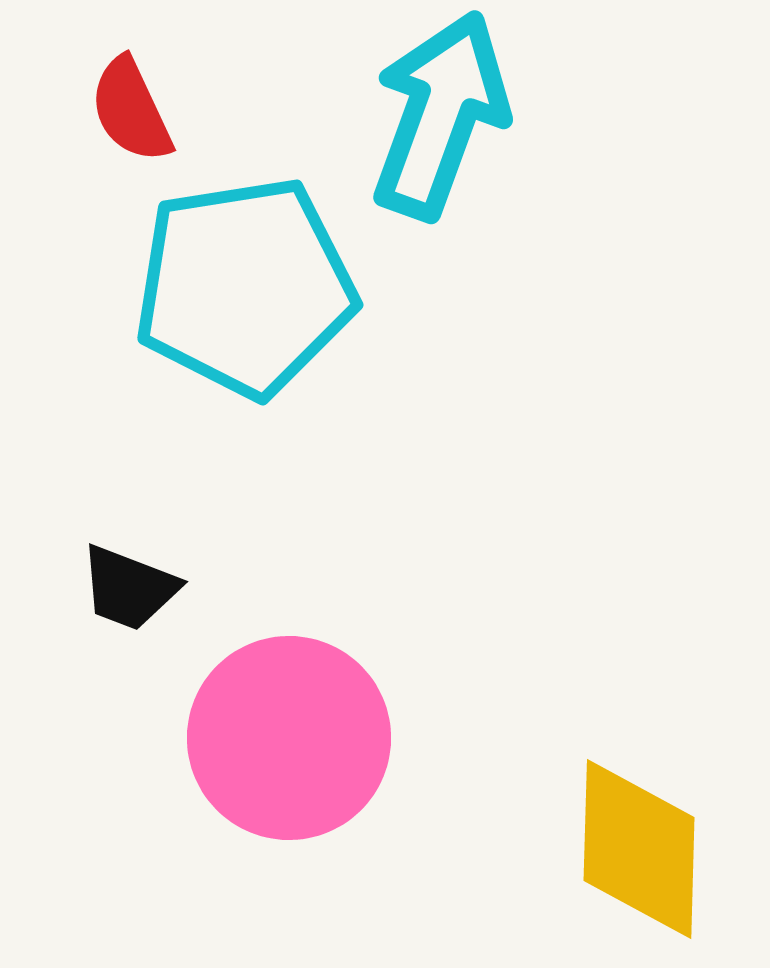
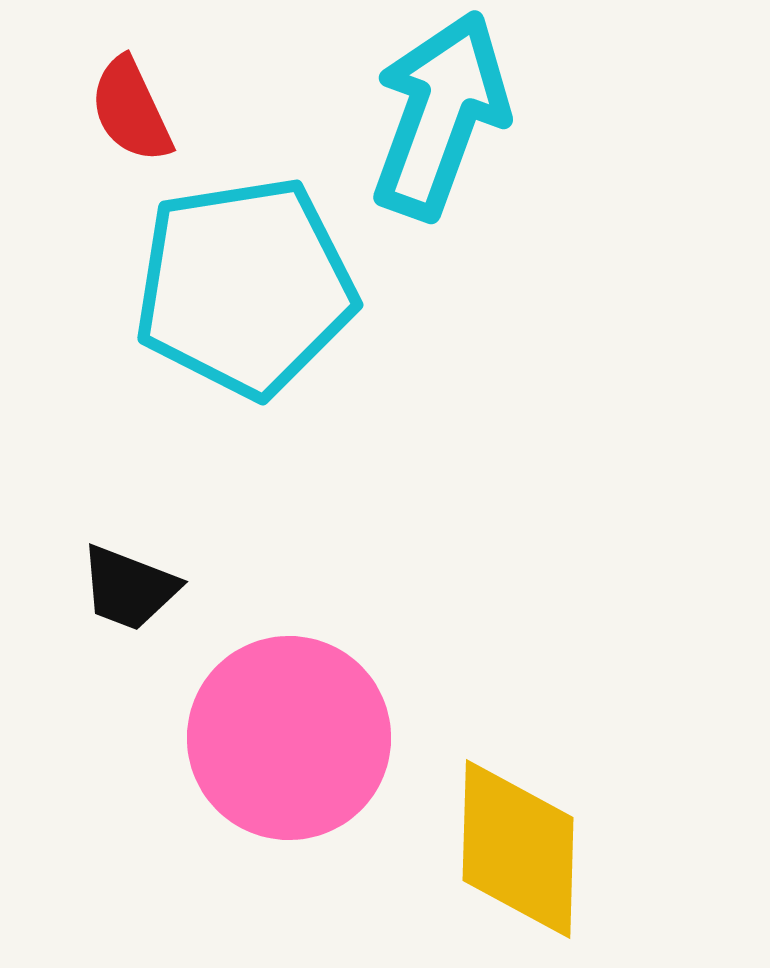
yellow diamond: moved 121 px left
